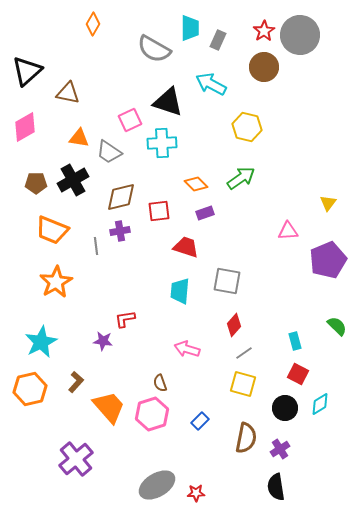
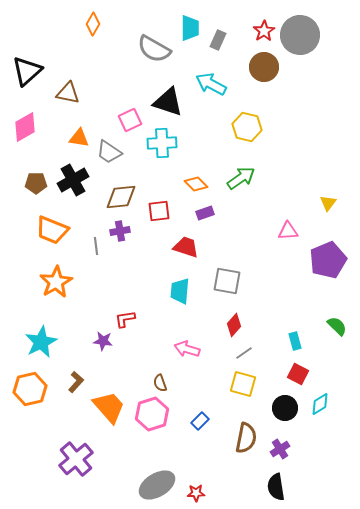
brown diamond at (121, 197): rotated 8 degrees clockwise
